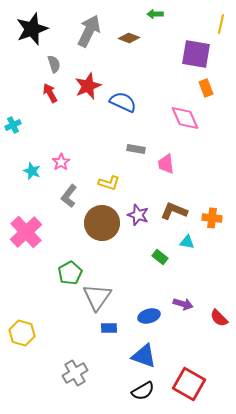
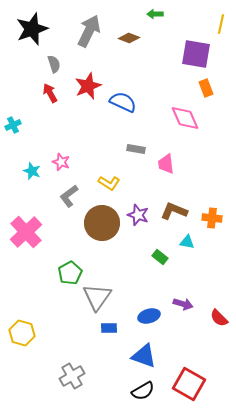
pink star: rotated 18 degrees counterclockwise
yellow L-shape: rotated 15 degrees clockwise
gray L-shape: rotated 15 degrees clockwise
gray cross: moved 3 px left, 3 px down
